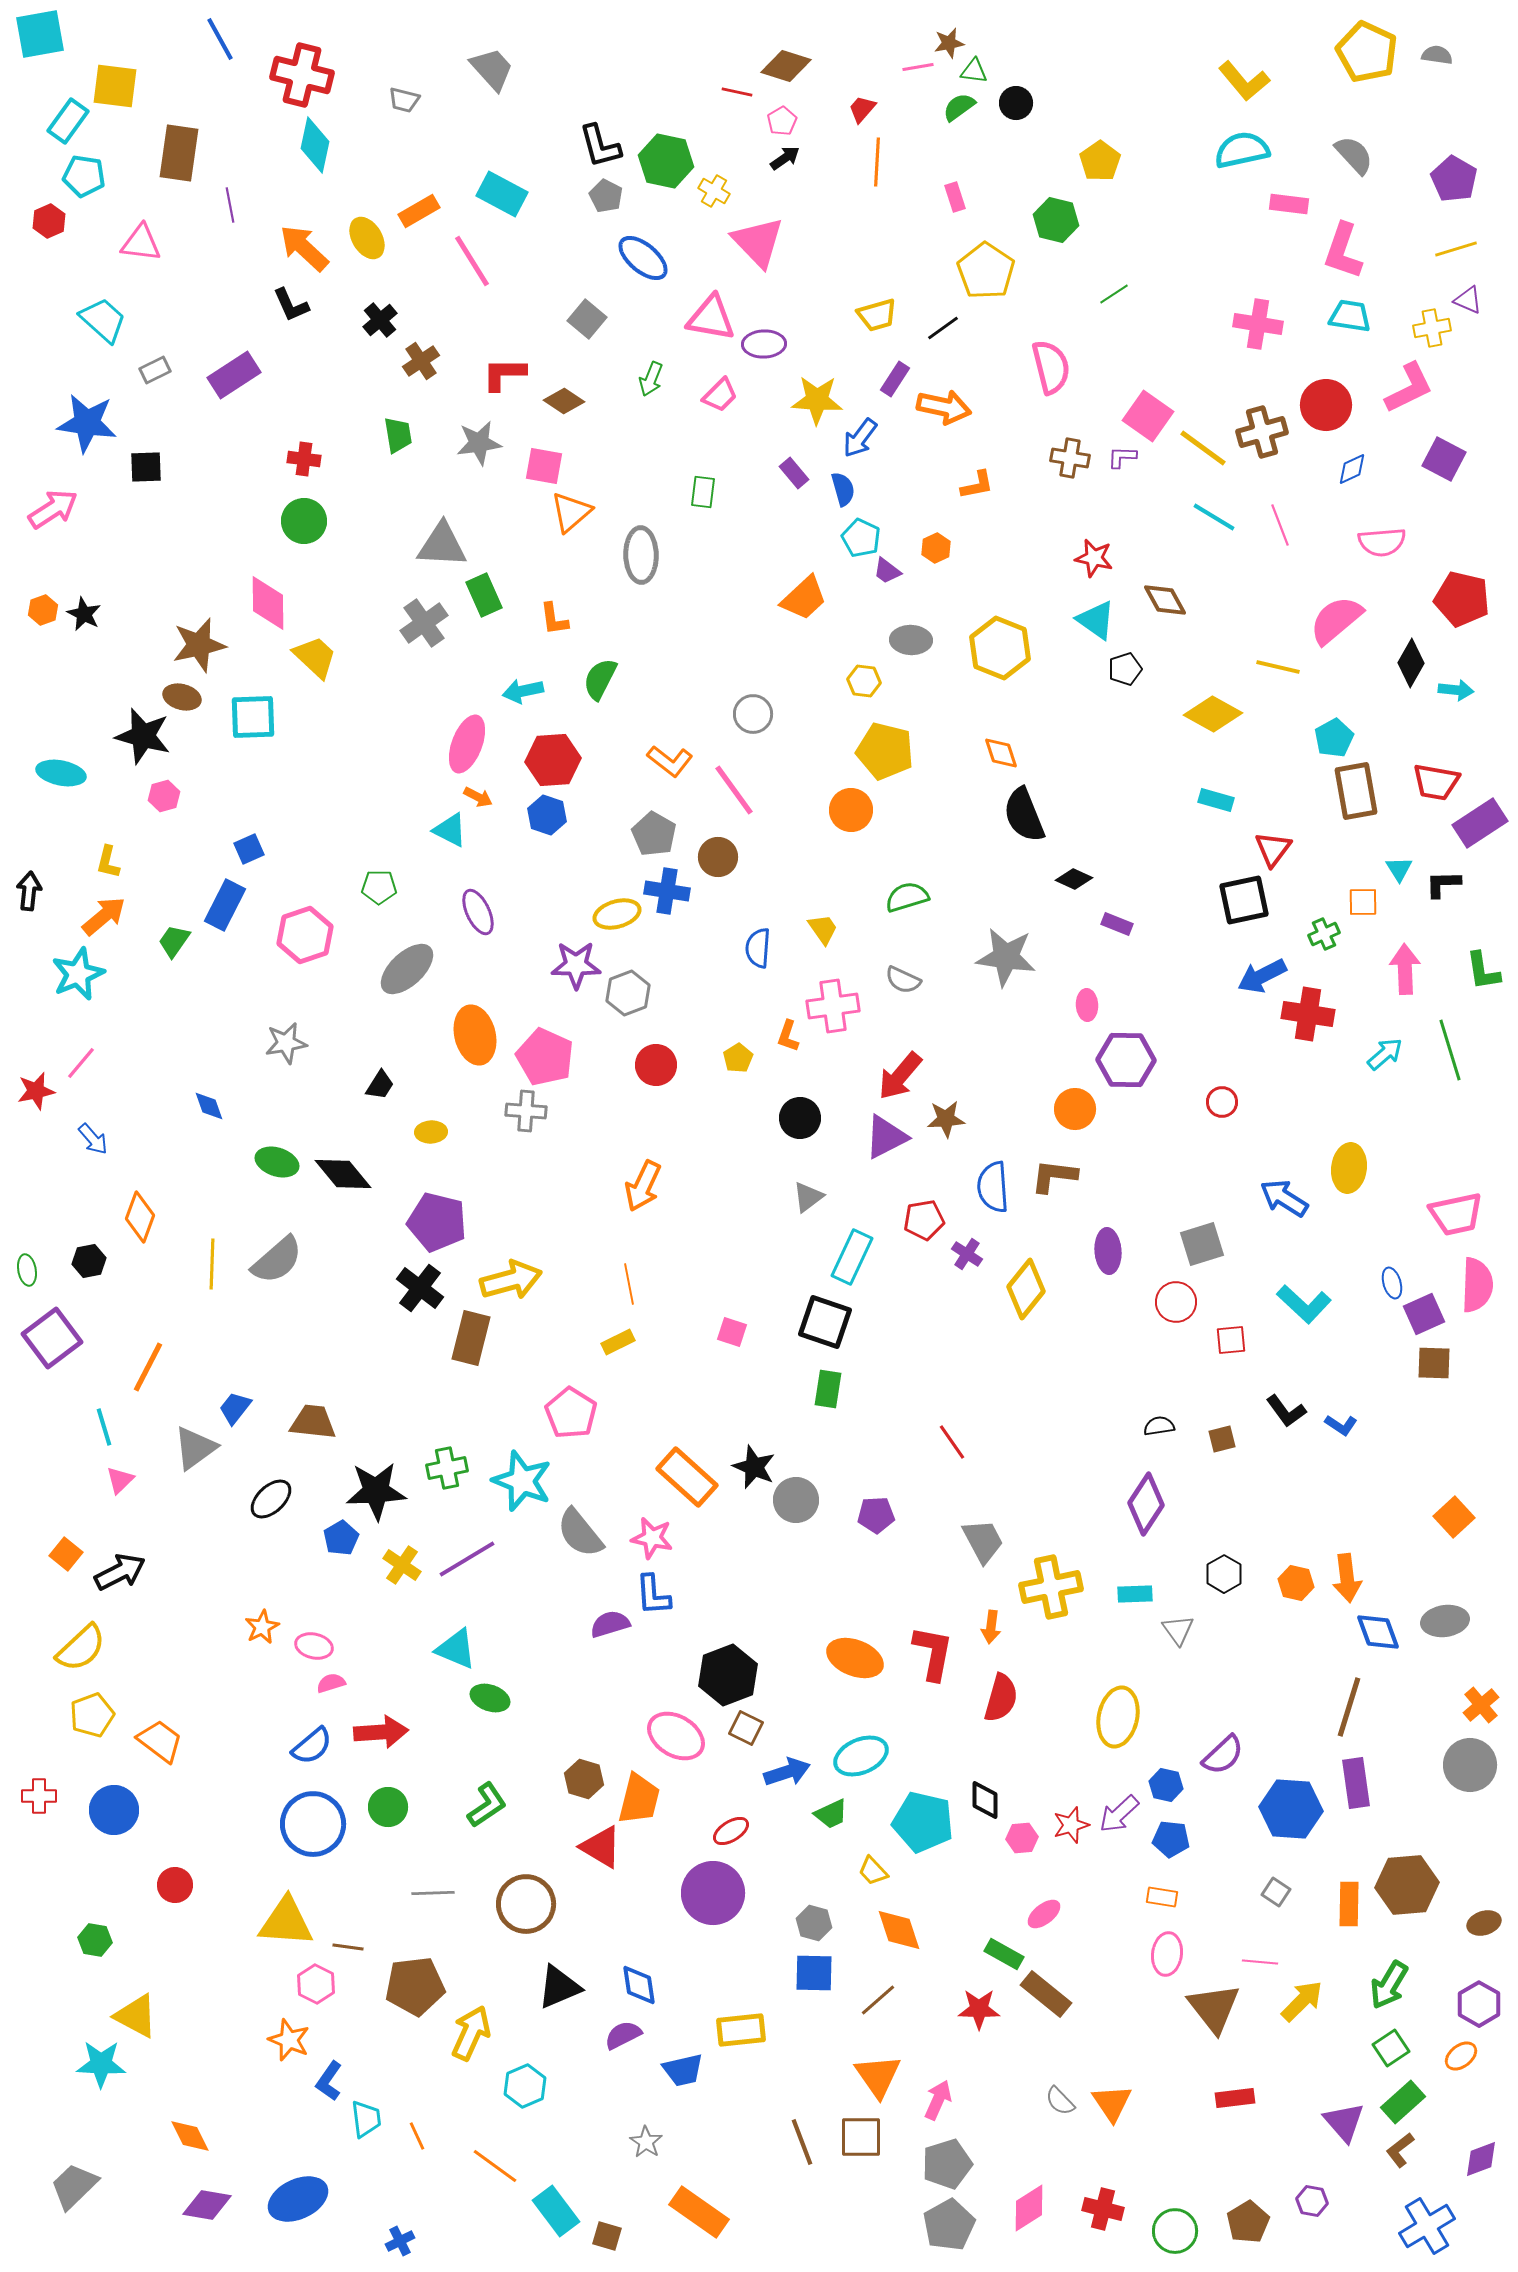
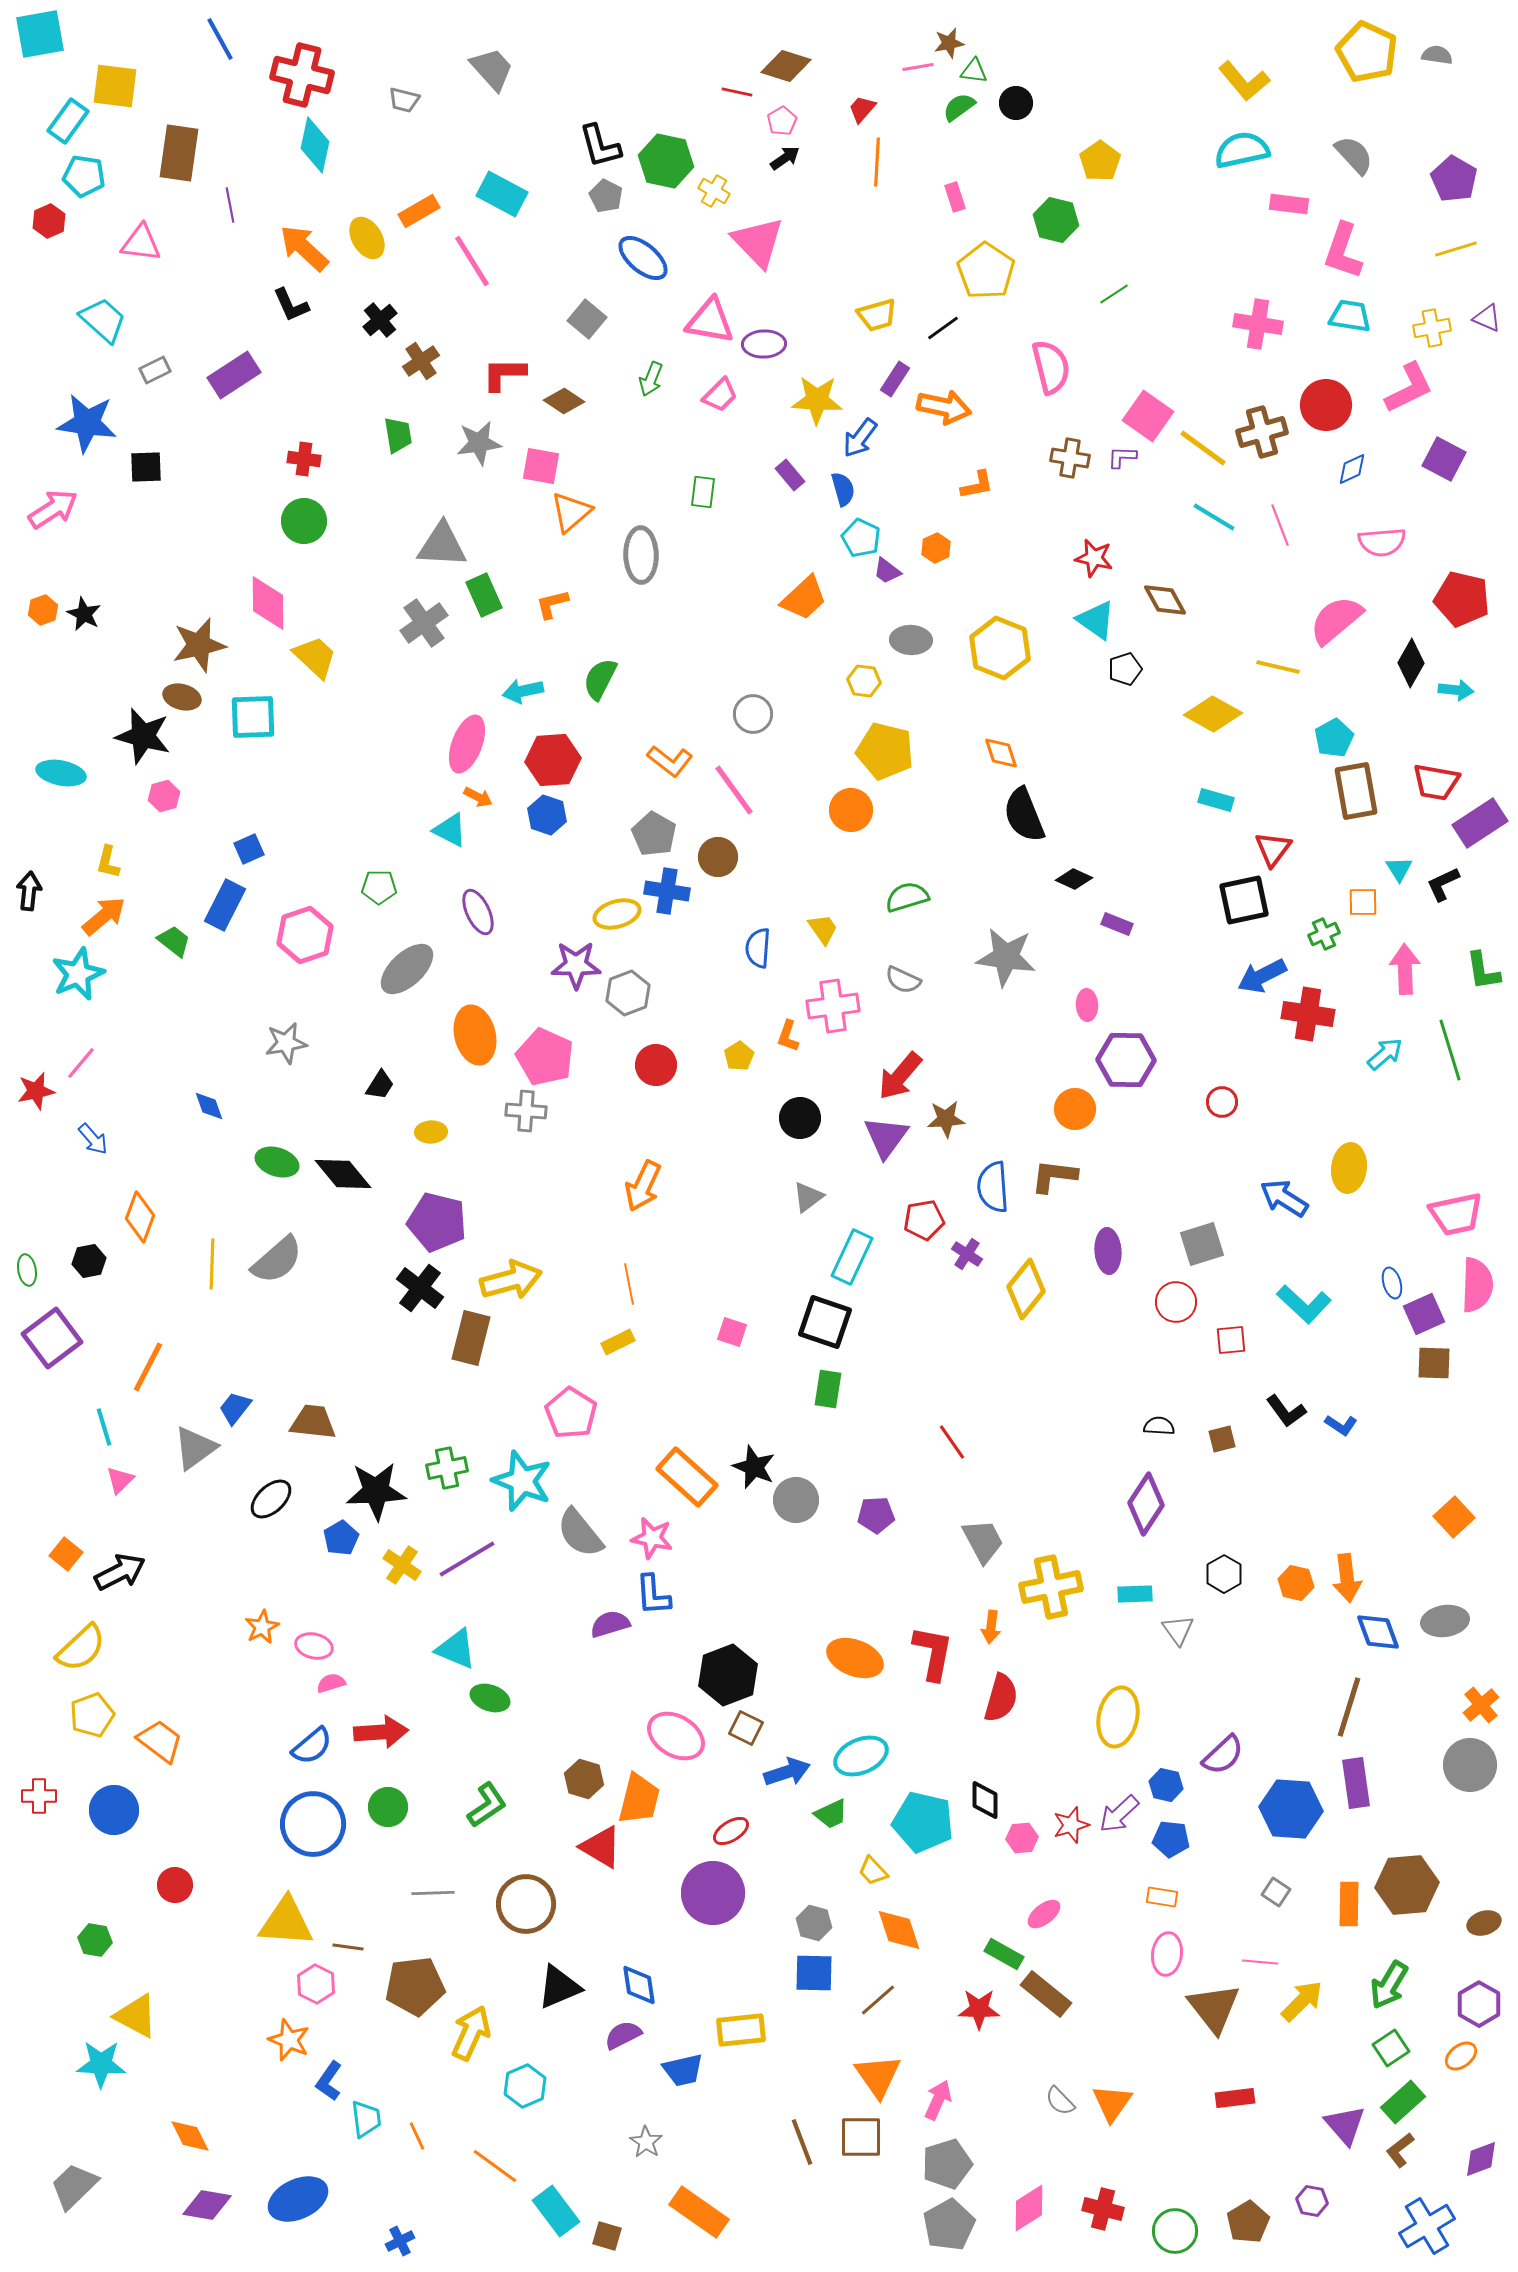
purple triangle at (1468, 300): moved 19 px right, 18 px down
pink triangle at (711, 318): moved 1 px left, 3 px down
pink square at (544, 466): moved 3 px left
purple rectangle at (794, 473): moved 4 px left, 2 px down
orange L-shape at (554, 619): moved 2 px left, 15 px up; rotated 84 degrees clockwise
black L-shape at (1443, 884): rotated 24 degrees counterclockwise
green trapezoid at (174, 941): rotated 93 degrees clockwise
yellow pentagon at (738, 1058): moved 1 px right, 2 px up
purple triangle at (886, 1137): rotated 27 degrees counterclockwise
black semicircle at (1159, 1426): rotated 12 degrees clockwise
orange triangle at (1112, 2103): rotated 9 degrees clockwise
purple triangle at (1344, 2122): moved 1 px right, 3 px down
